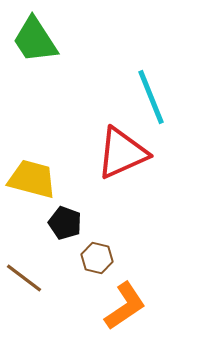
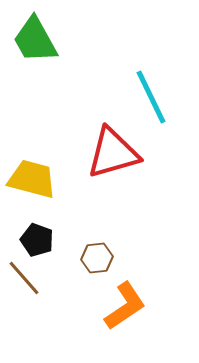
green trapezoid: rotated 4 degrees clockwise
cyan line: rotated 4 degrees counterclockwise
red triangle: moved 9 px left; rotated 8 degrees clockwise
black pentagon: moved 28 px left, 17 px down
brown hexagon: rotated 20 degrees counterclockwise
brown line: rotated 12 degrees clockwise
